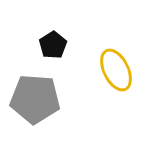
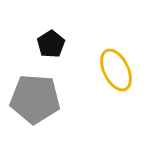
black pentagon: moved 2 px left, 1 px up
